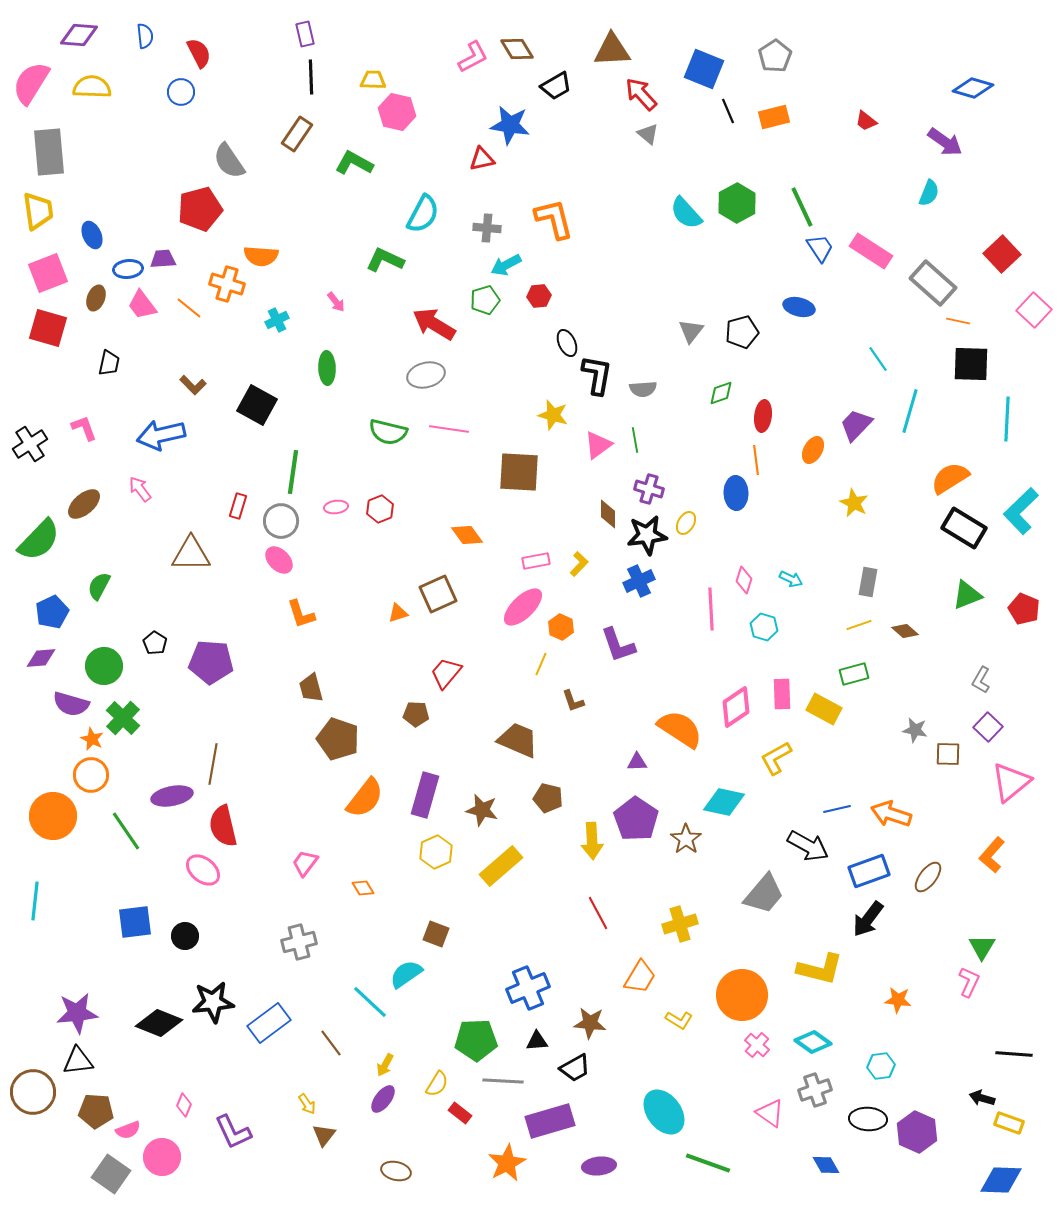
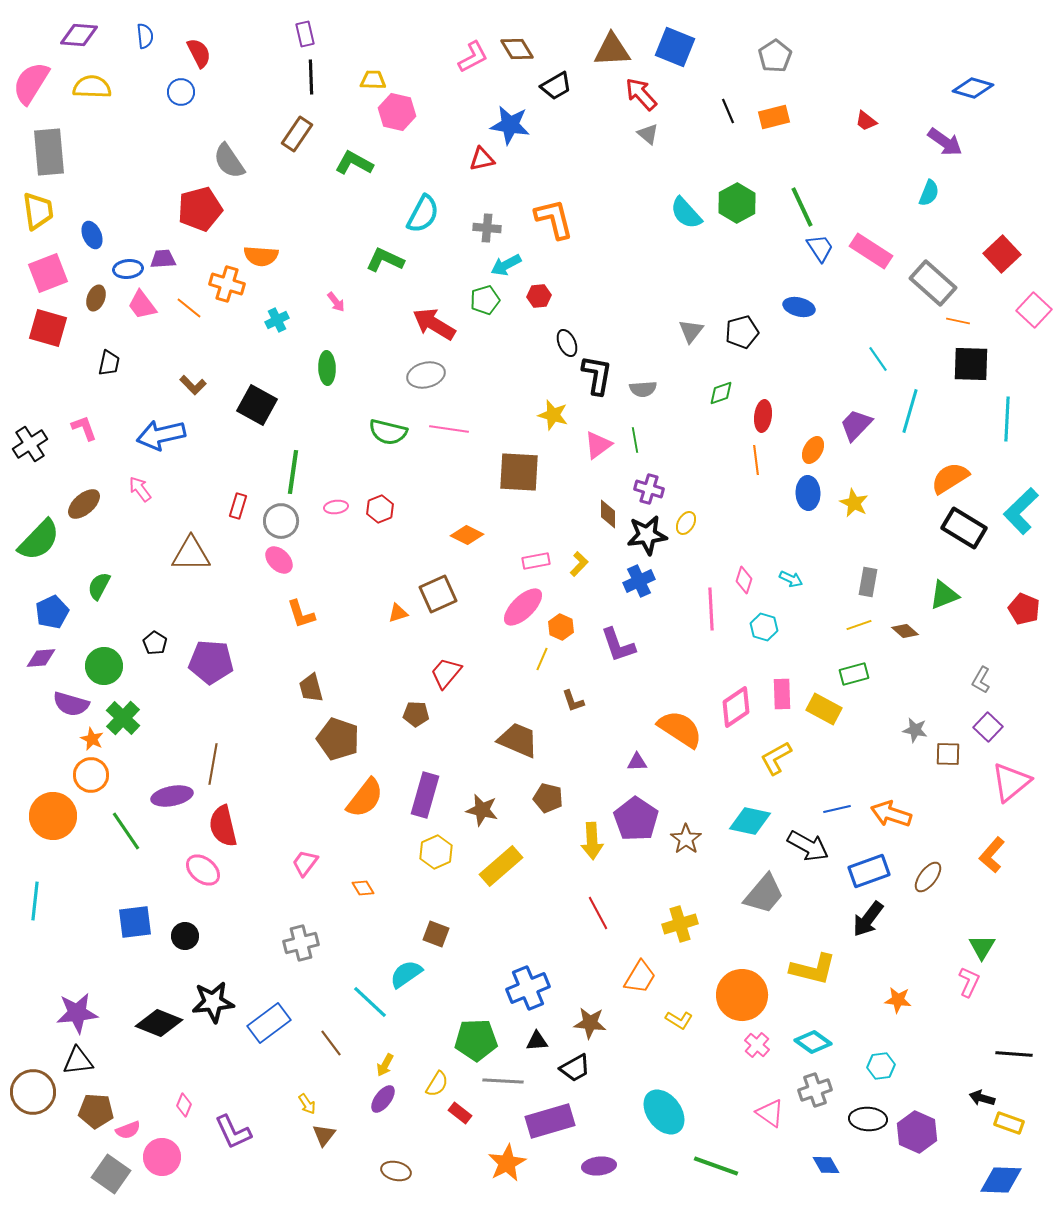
blue square at (704, 69): moved 29 px left, 22 px up
blue ellipse at (736, 493): moved 72 px right
orange diamond at (467, 535): rotated 28 degrees counterclockwise
green triangle at (967, 595): moved 23 px left
yellow line at (541, 664): moved 1 px right, 5 px up
cyan diamond at (724, 802): moved 26 px right, 19 px down
gray cross at (299, 942): moved 2 px right, 1 px down
yellow L-shape at (820, 969): moved 7 px left
green line at (708, 1163): moved 8 px right, 3 px down
